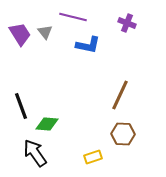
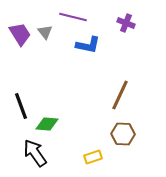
purple cross: moved 1 px left
